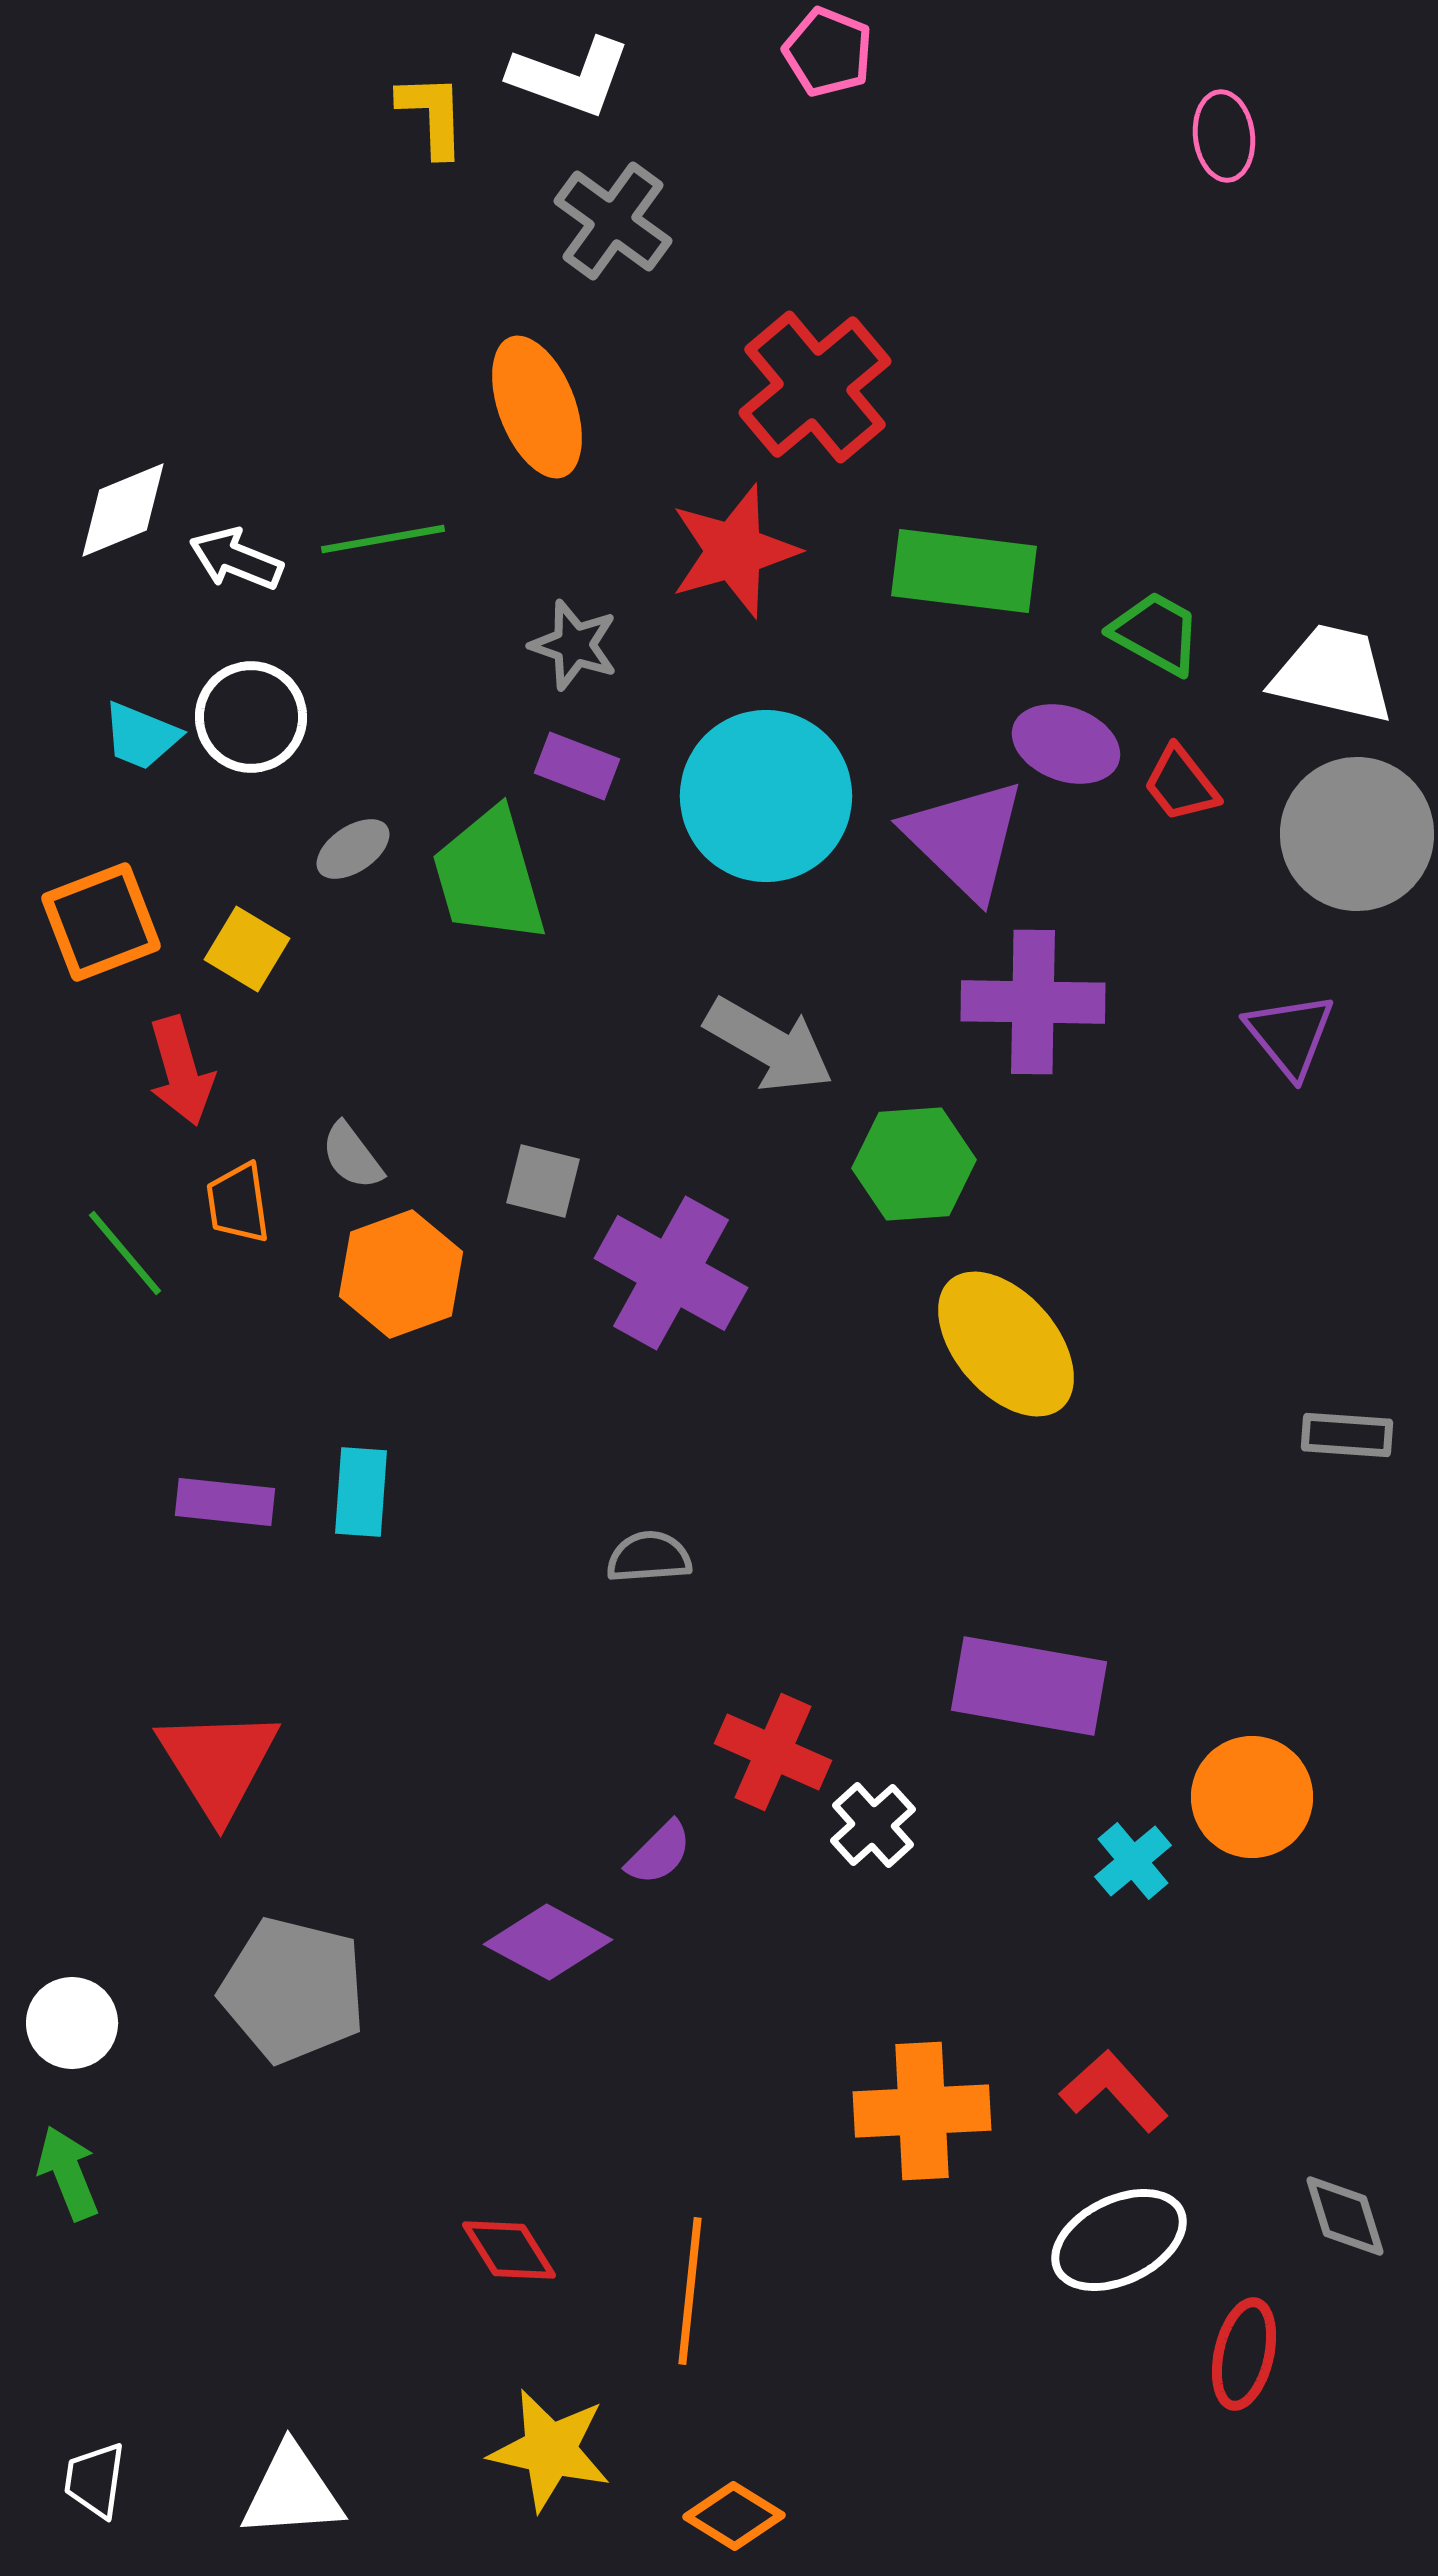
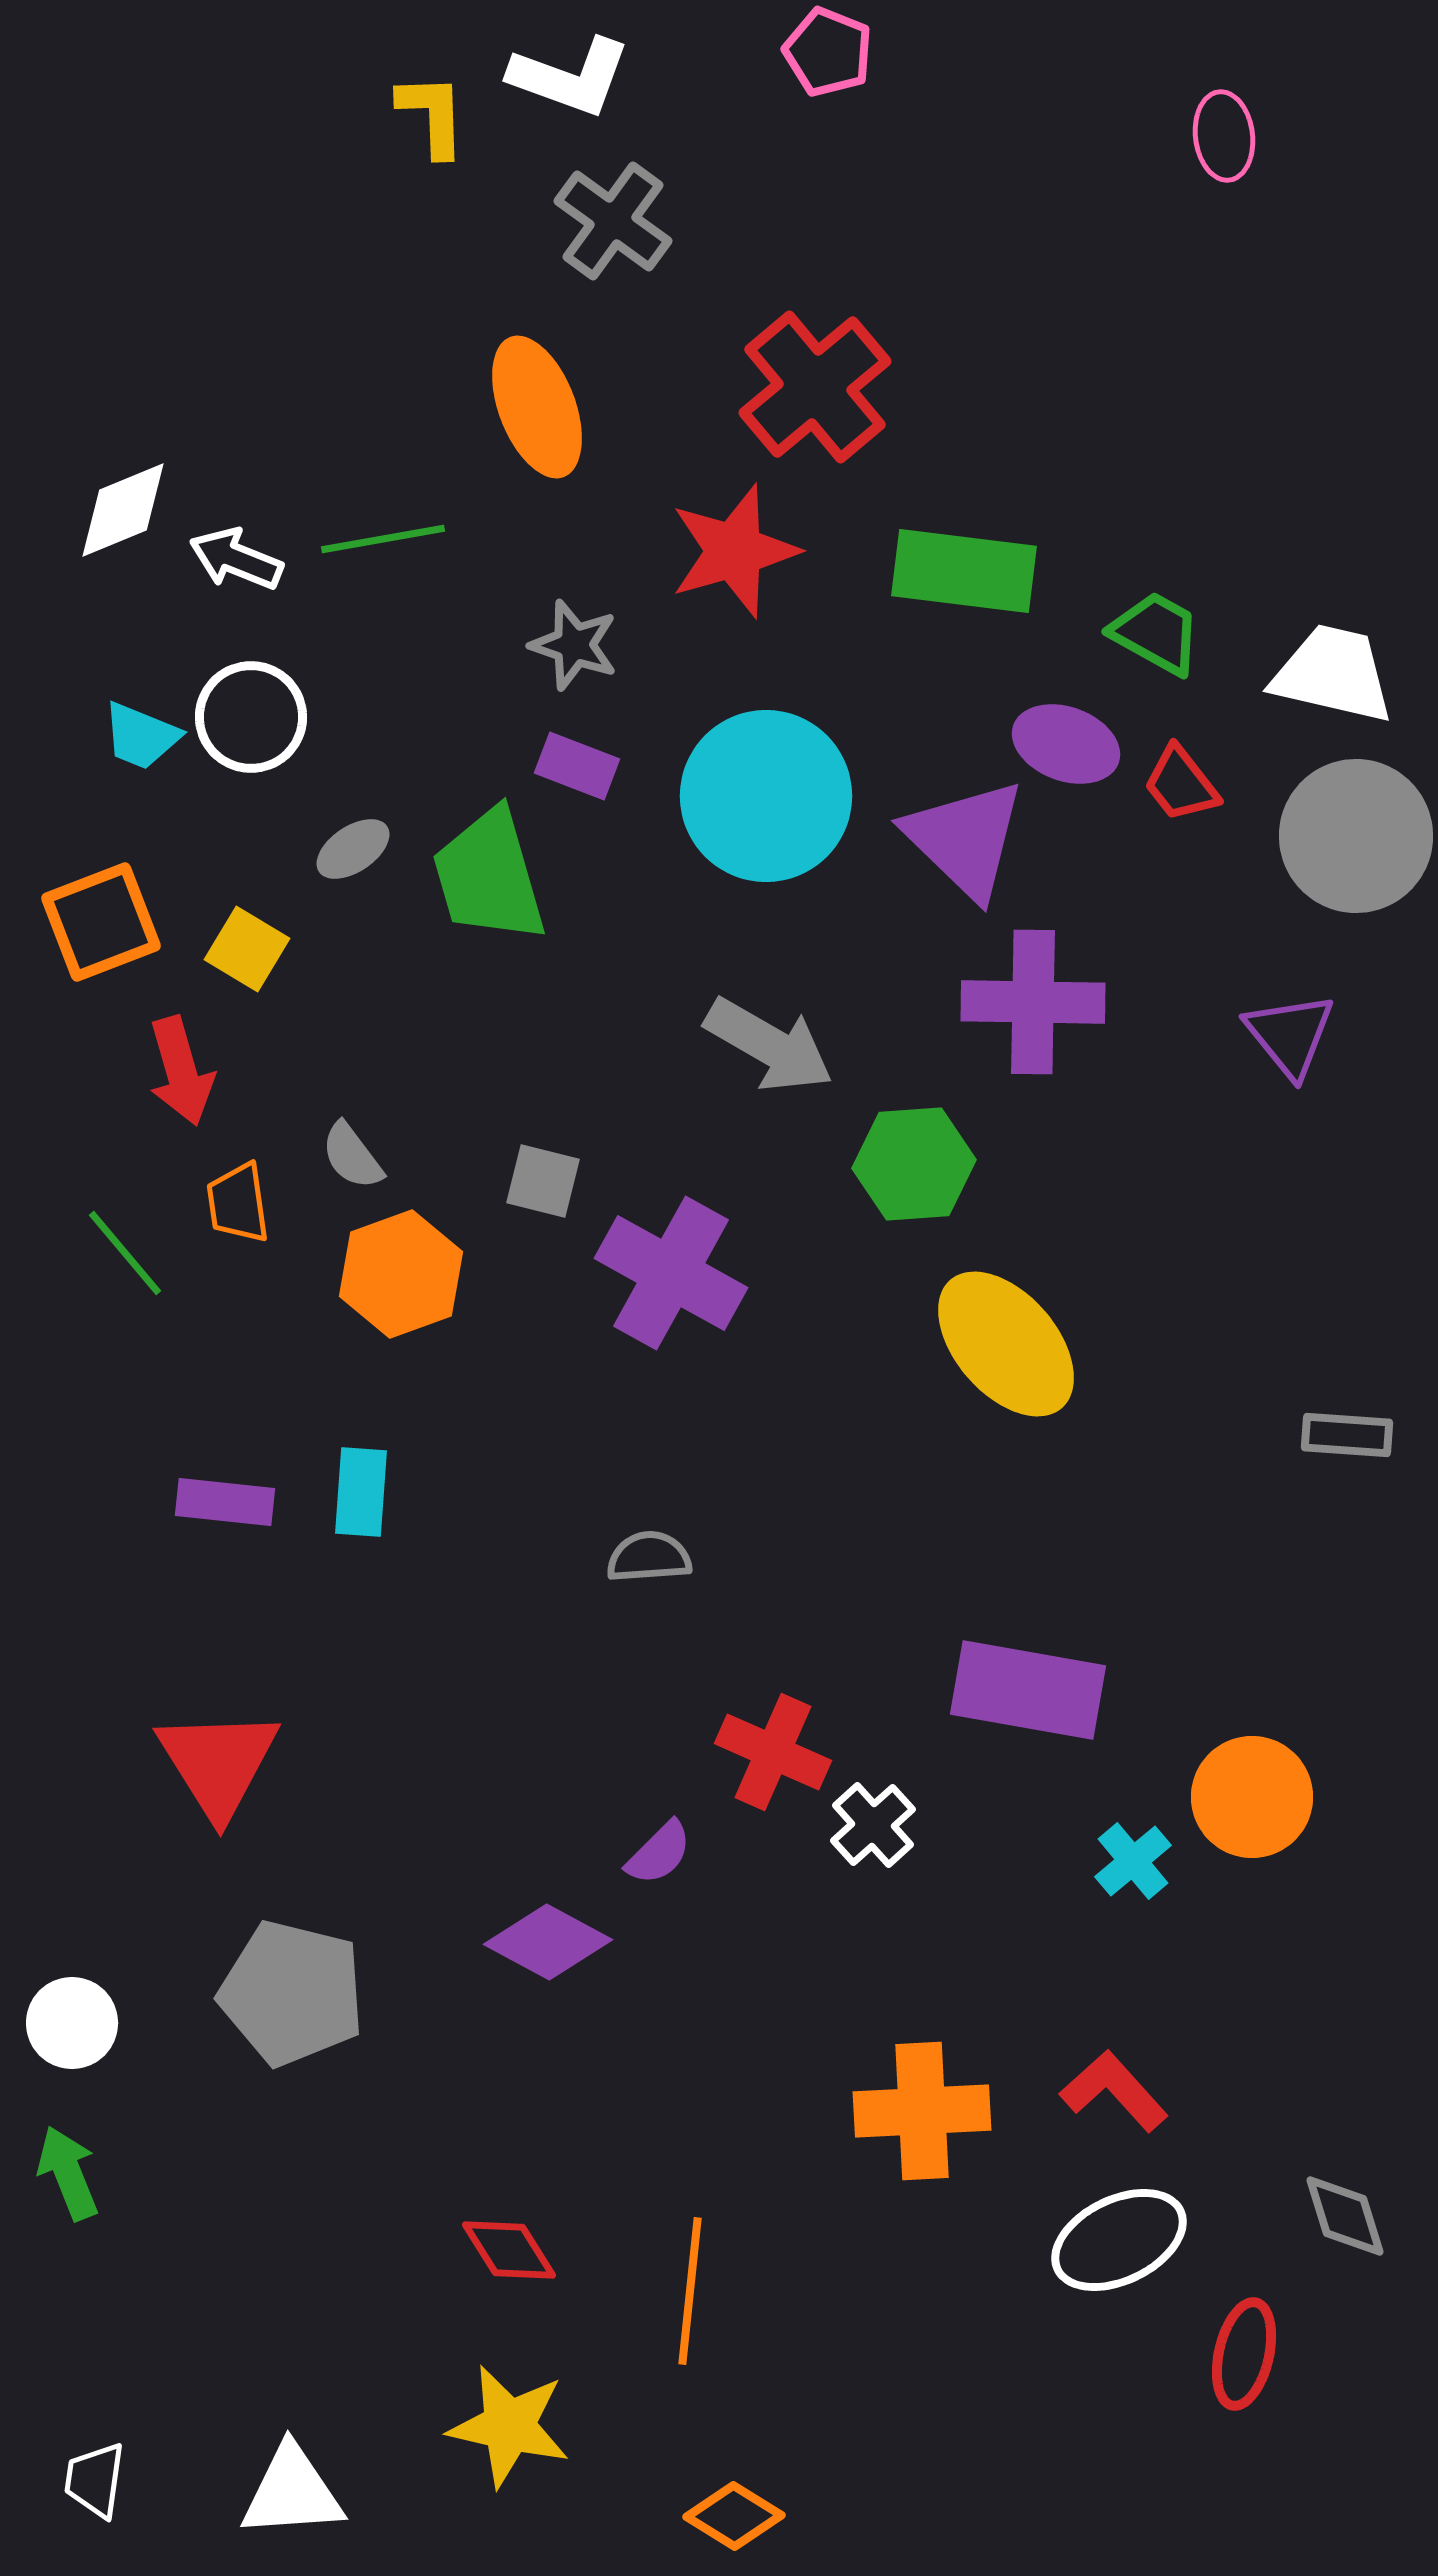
gray circle at (1357, 834): moved 1 px left, 2 px down
purple rectangle at (1029, 1686): moved 1 px left, 4 px down
gray pentagon at (293, 1990): moved 1 px left, 3 px down
yellow star at (550, 2450): moved 41 px left, 24 px up
